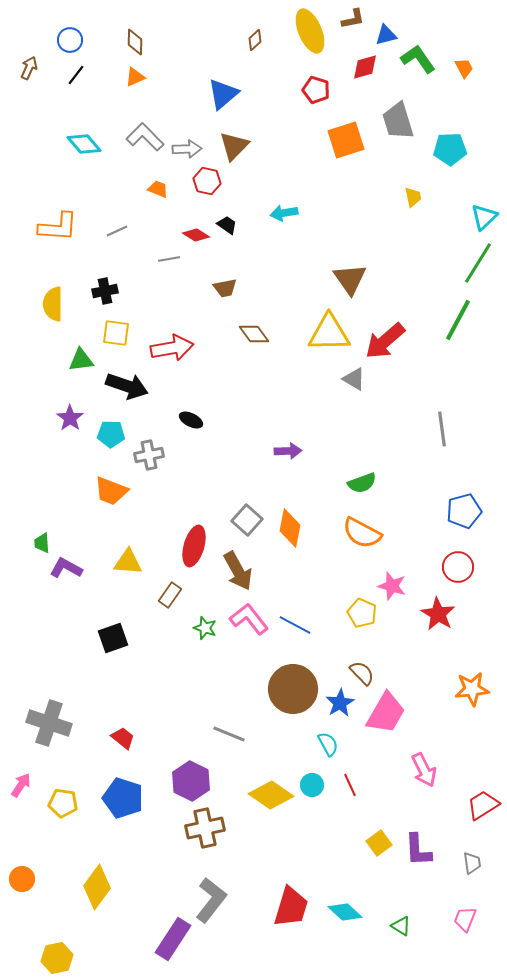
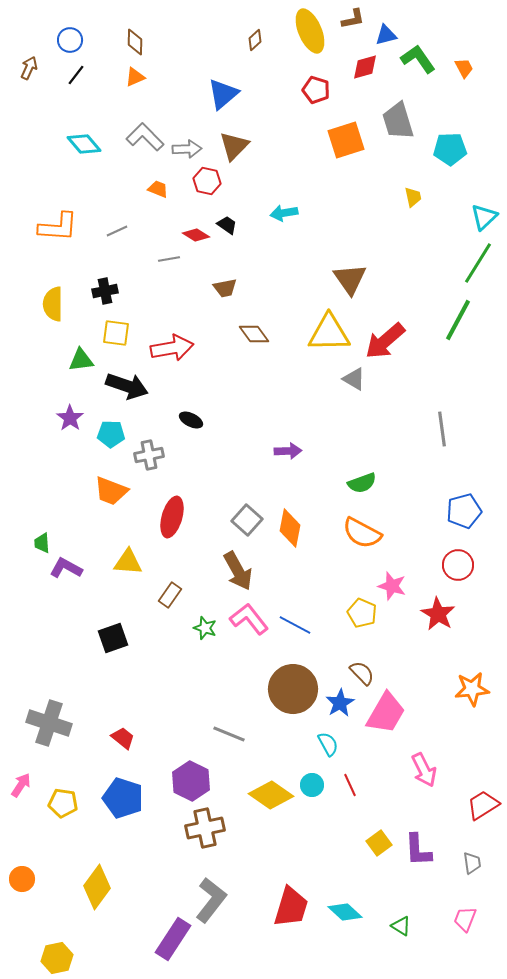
red ellipse at (194, 546): moved 22 px left, 29 px up
red circle at (458, 567): moved 2 px up
